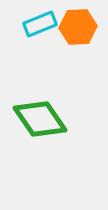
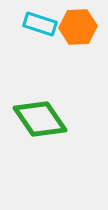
cyan rectangle: rotated 40 degrees clockwise
